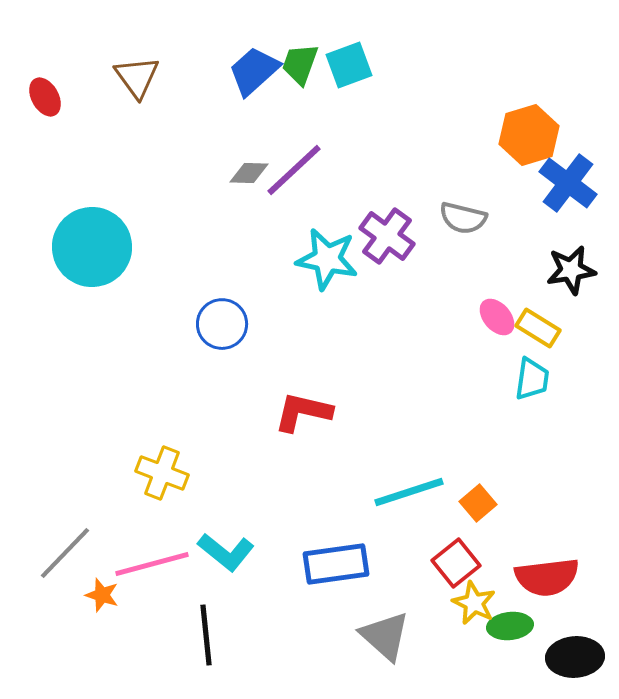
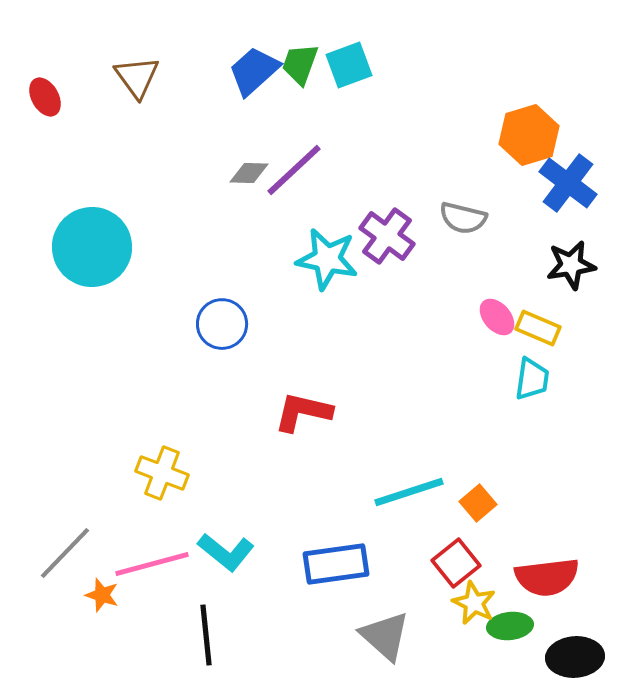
black star: moved 5 px up
yellow rectangle: rotated 9 degrees counterclockwise
